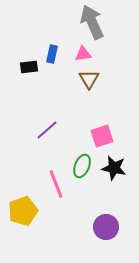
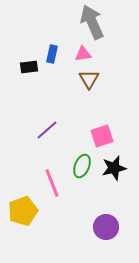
black star: rotated 25 degrees counterclockwise
pink line: moved 4 px left, 1 px up
